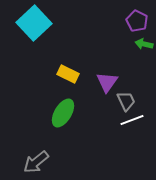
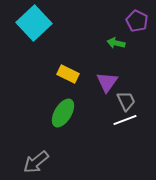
green arrow: moved 28 px left, 1 px up
white line: moved 7 px left
